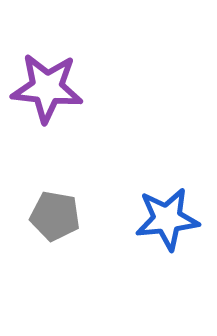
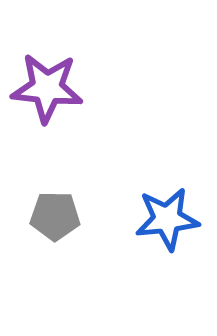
gray pentagon: rotated 9 degrees counterclockwise
